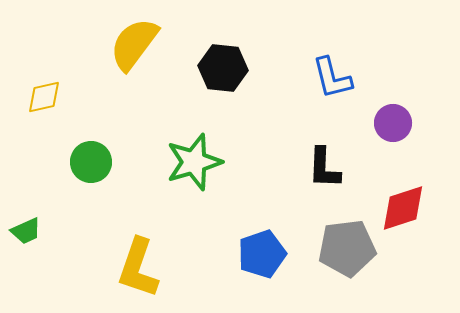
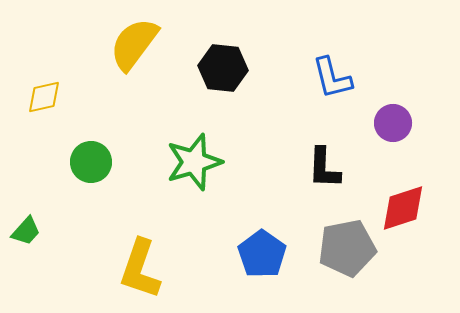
green trapezoid: rotated 24 degrees counterclockwise
gray pentagon: rotated 4 degrees counterclockwise
blue pentagon: rotated 18 degrees counterclockwise
yellow L-shape: moved 2 px right, 1 px down
